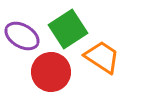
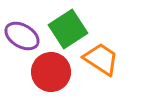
orange trapezoid: moved 1 px left, 2 px down
